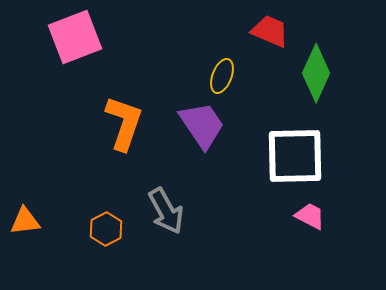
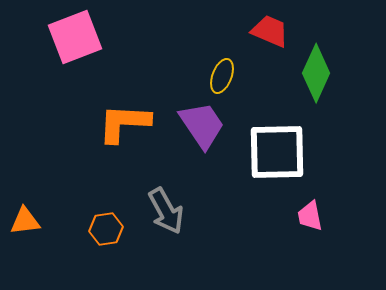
orange L-shape: rotated 106 degrees counterclockwise
white square: moved 18 px left, 4 px up
pink trapezoid: rotated 128 degrees counterclockwise
orange hexagon: rotated 20 degrees clockwise
